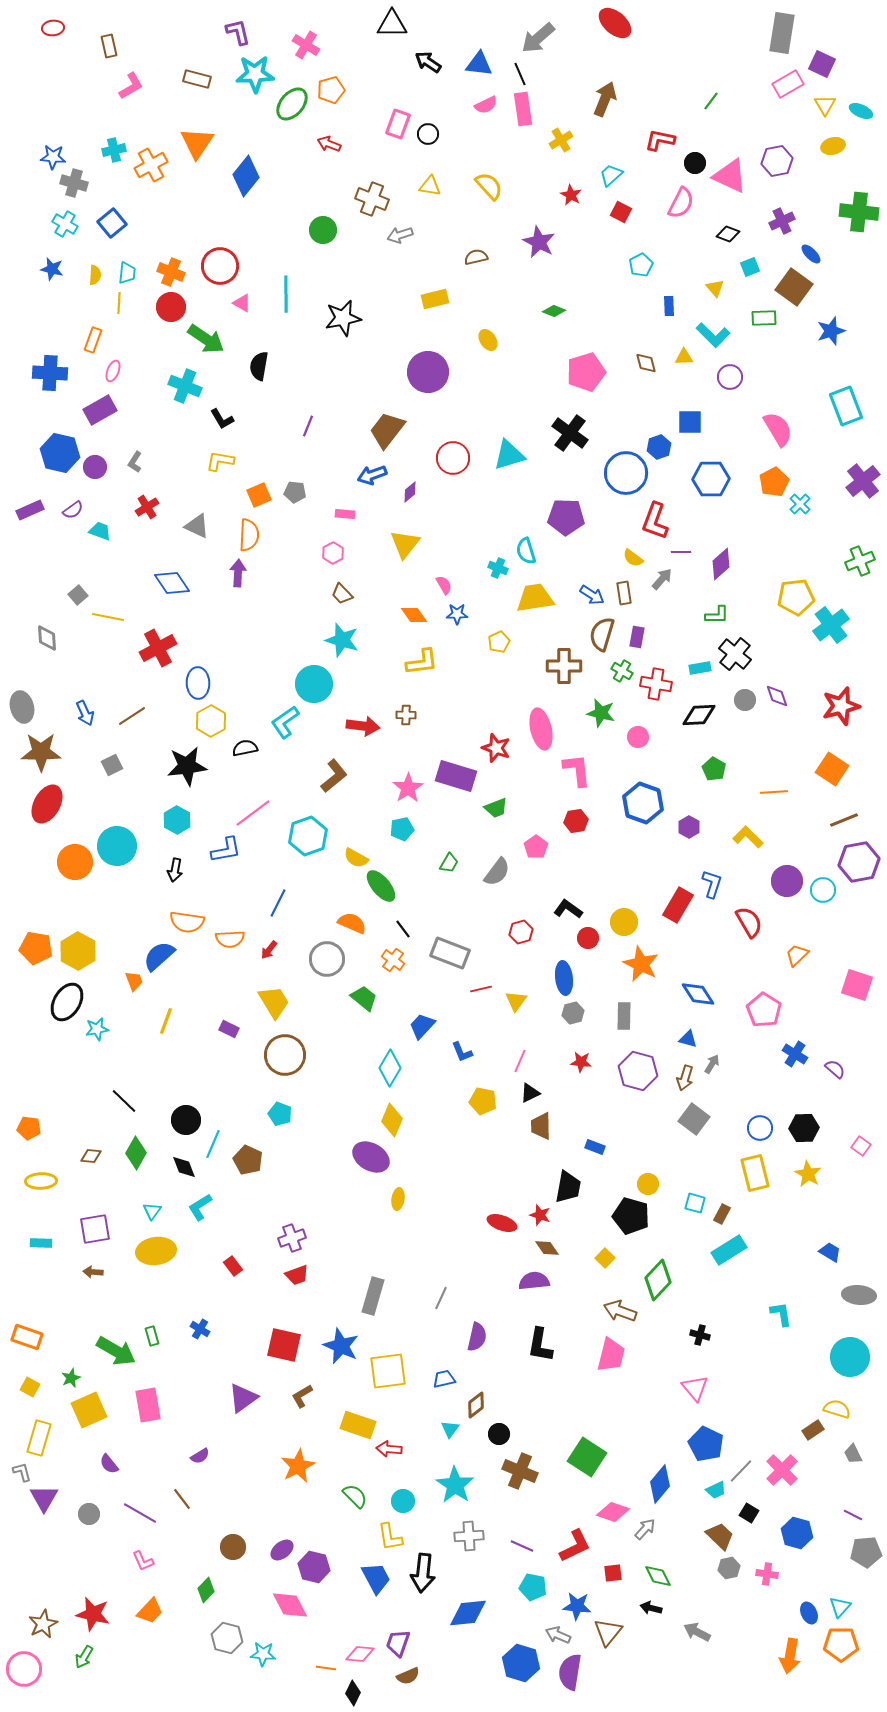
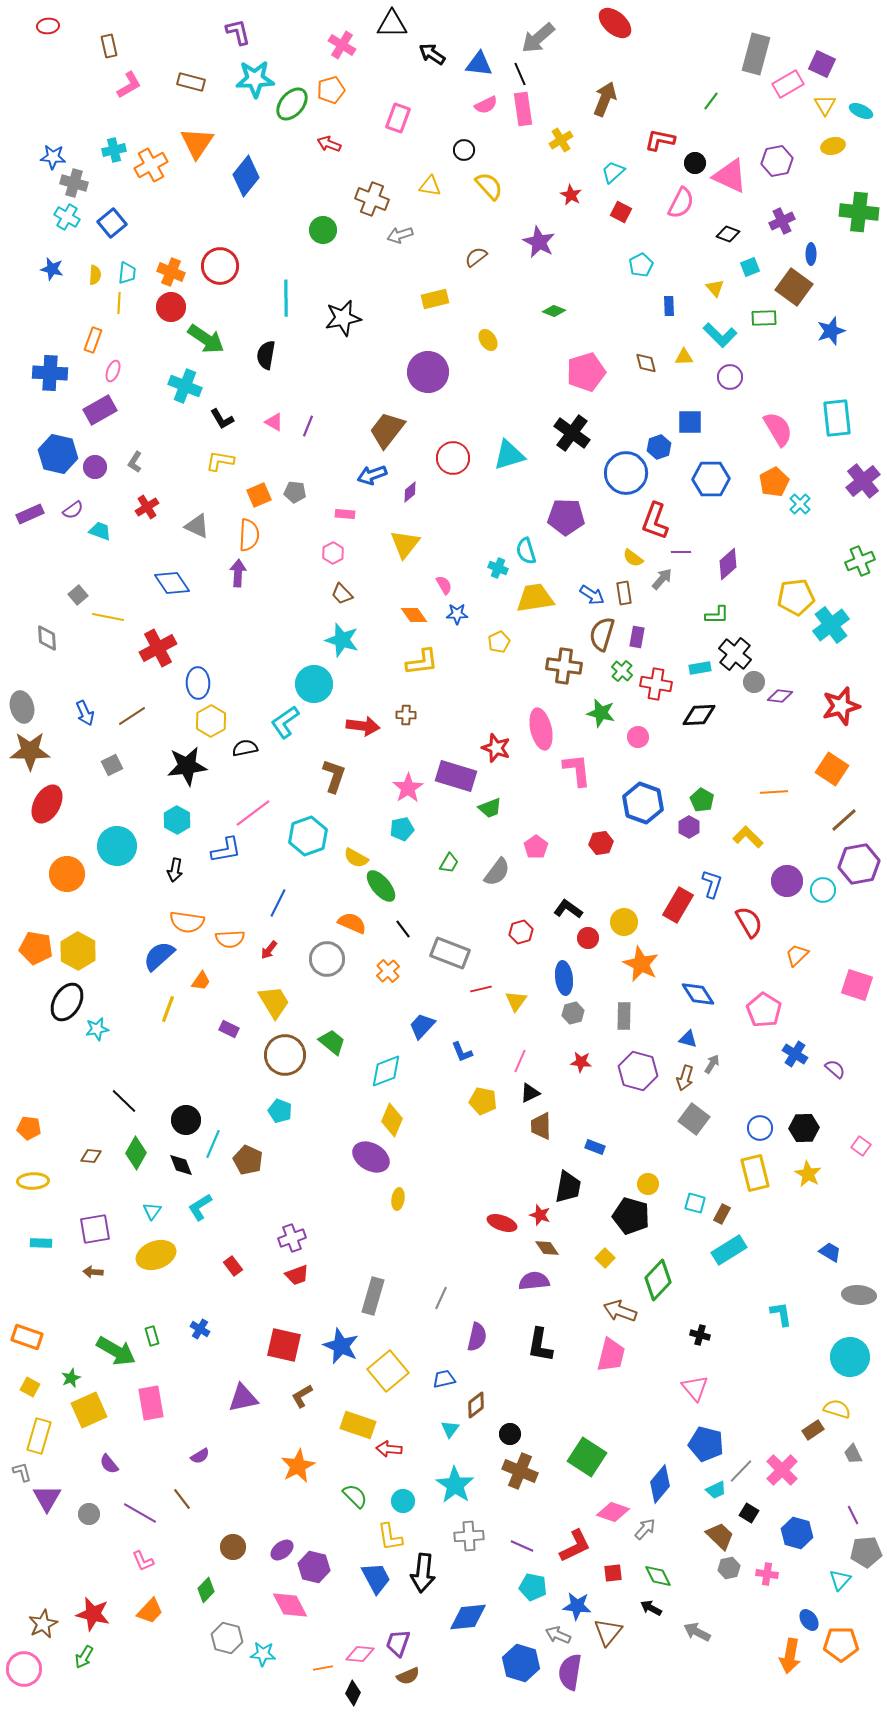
red ellipse at (53, 28): moved 5 px left, 2 px up
gray rectangle at (782, 33): moved 26 px left, 21 px down; rotated 6 degrees clockwise
pink cross at (306, 45): moved 36 px right
black arrow at (428, 62): moved 4 px right, 8 px up
cyan star at (255, 74): moved 5 px down
brown rectangle at (197, 79): moved 6 px left, 3 px down
pink L-shape at (131, 86): moved 2 px left, 1 px up
pink rectangle at (398, 124): moved 6 px up
black circle at (428, 134): moved 36 px right, 16 px down
cyan trapezoid at (611, 175): moved 2 px right, 3 px up
cyan cross at (65, 224): moved 2 px right, 7 px up
blue ellipse at (811, 254): rotated 45 degrees clockwise
brown semicircle at (476, 257): rotated 25 degrees counterclockwise
cyan line at (286, 294): moved 4 px down
pink triangle at (242, 303): moved 32 px right, 119 px down
cyan L-shape at (713, 335): moved 7 px right
black semicircle at (259, 366): moved 7 px right, 11 px up
cyan rectangle at (846, 406): moved 9 px left, 12 px down; rotated 15 degrees clockwise
black cross at (570, 433): moved 2 px right
blue hexagon at (60, 453): moved 2 px left, 1 px down
purple rectangle at (30, 510): moved 4 px down
purple diamond at (721, 564): moved 7 px right
brown cross at (564, 666): rotated 8 degrees clockwise
green cross at (622, 671): rotated 10 degrees clockwise
purple diamond at (777, 696): moved 3 px right; rotated 65 degrees counterclockwise
gray circle at (745, 700): moved 9 px right, 18 px up
brown star at (41, 752): moved 11 px left, 1 px up
green pentagon at (714, 769): moved 12 px left, 31 px down
brown L-shape at (334, 776): rotated 32 degrees counterclockwise
green trapezoid at (496, 808): moved 6 px left
brown line at (844, 820): rotated 20 degrees counterclockwise
red hexagon at (576, 821): moved 25 px right, 22 px down
orange circle at (75, 862): moved 8 px left, 12 px down
purple hexagon at (859, 862): moved 2 px down
orange cross at (393, 960): moved 5 px left, 11 px down; rotated 10 degrees clockwise
orange trapezoid at (134, 981): moved 67 px right; rotated 55 degrees clockwise
green trapezoid at (364, 998): moved 32 px left, 44 px down
yellow line at (166, 1021): moved 2 px right, 12 px up
cyan diamond at (390, 1068): moved 4 px left, 3 px down; rotated 39 degrees clockwise
cyan pentagon at (280, 1114): moved 3 px up
black diamond at (184, 1167): moved 3 px left, 2 px up
yellow ellipse at (41, 1181): moved 8 px left
yellow ellipse at (156, 1251): moved 4 px down; rotated 12 degrees counterclockwise
yellow square at (388, 1371): rotated 33 degrees counterclockwise
purple triangle at (243, 1398): rotated 24 degrees clockwise
pink rectangle at (148, 1405): moved 3 px right, 2 px up
black circle at (499, 1434): moved 11 px right
yellow rectangle at (39, 1438): moved 2 px up
blue pentagon at (706, 1444): rotated 12 degrees counterclockwise
purple triangle at (44, 1498): moved 3 px right
purple line at (853, 1515): rotated 36 degrees clockwise
cyan triangle at (840, 1607): moved 27 px up
black arrow at (651, 1608): rotated 15 degrees clockwise
blue diamond at (468, 1613): moved 4 px down
blue ellipse at (809, 1613): moved 7 px down; rotated 10 degrees counterclockwise
orange line at (326, 1668): moved 3 px left; rotated 18 degrees counterclockwise
